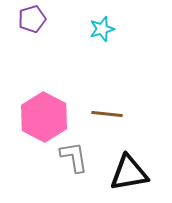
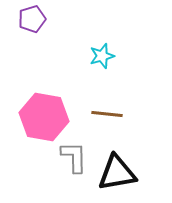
cyan star: moved 27 px down
pink hexagon: rotated 18 degrees counterclockwise
gray L-shape: rotated 8 degrees clockwise
black triangle: moved 12 px left
